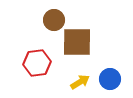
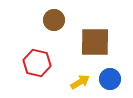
brown square: moved 18 px right
red hexagon: rotated 20 degrees clockwise
